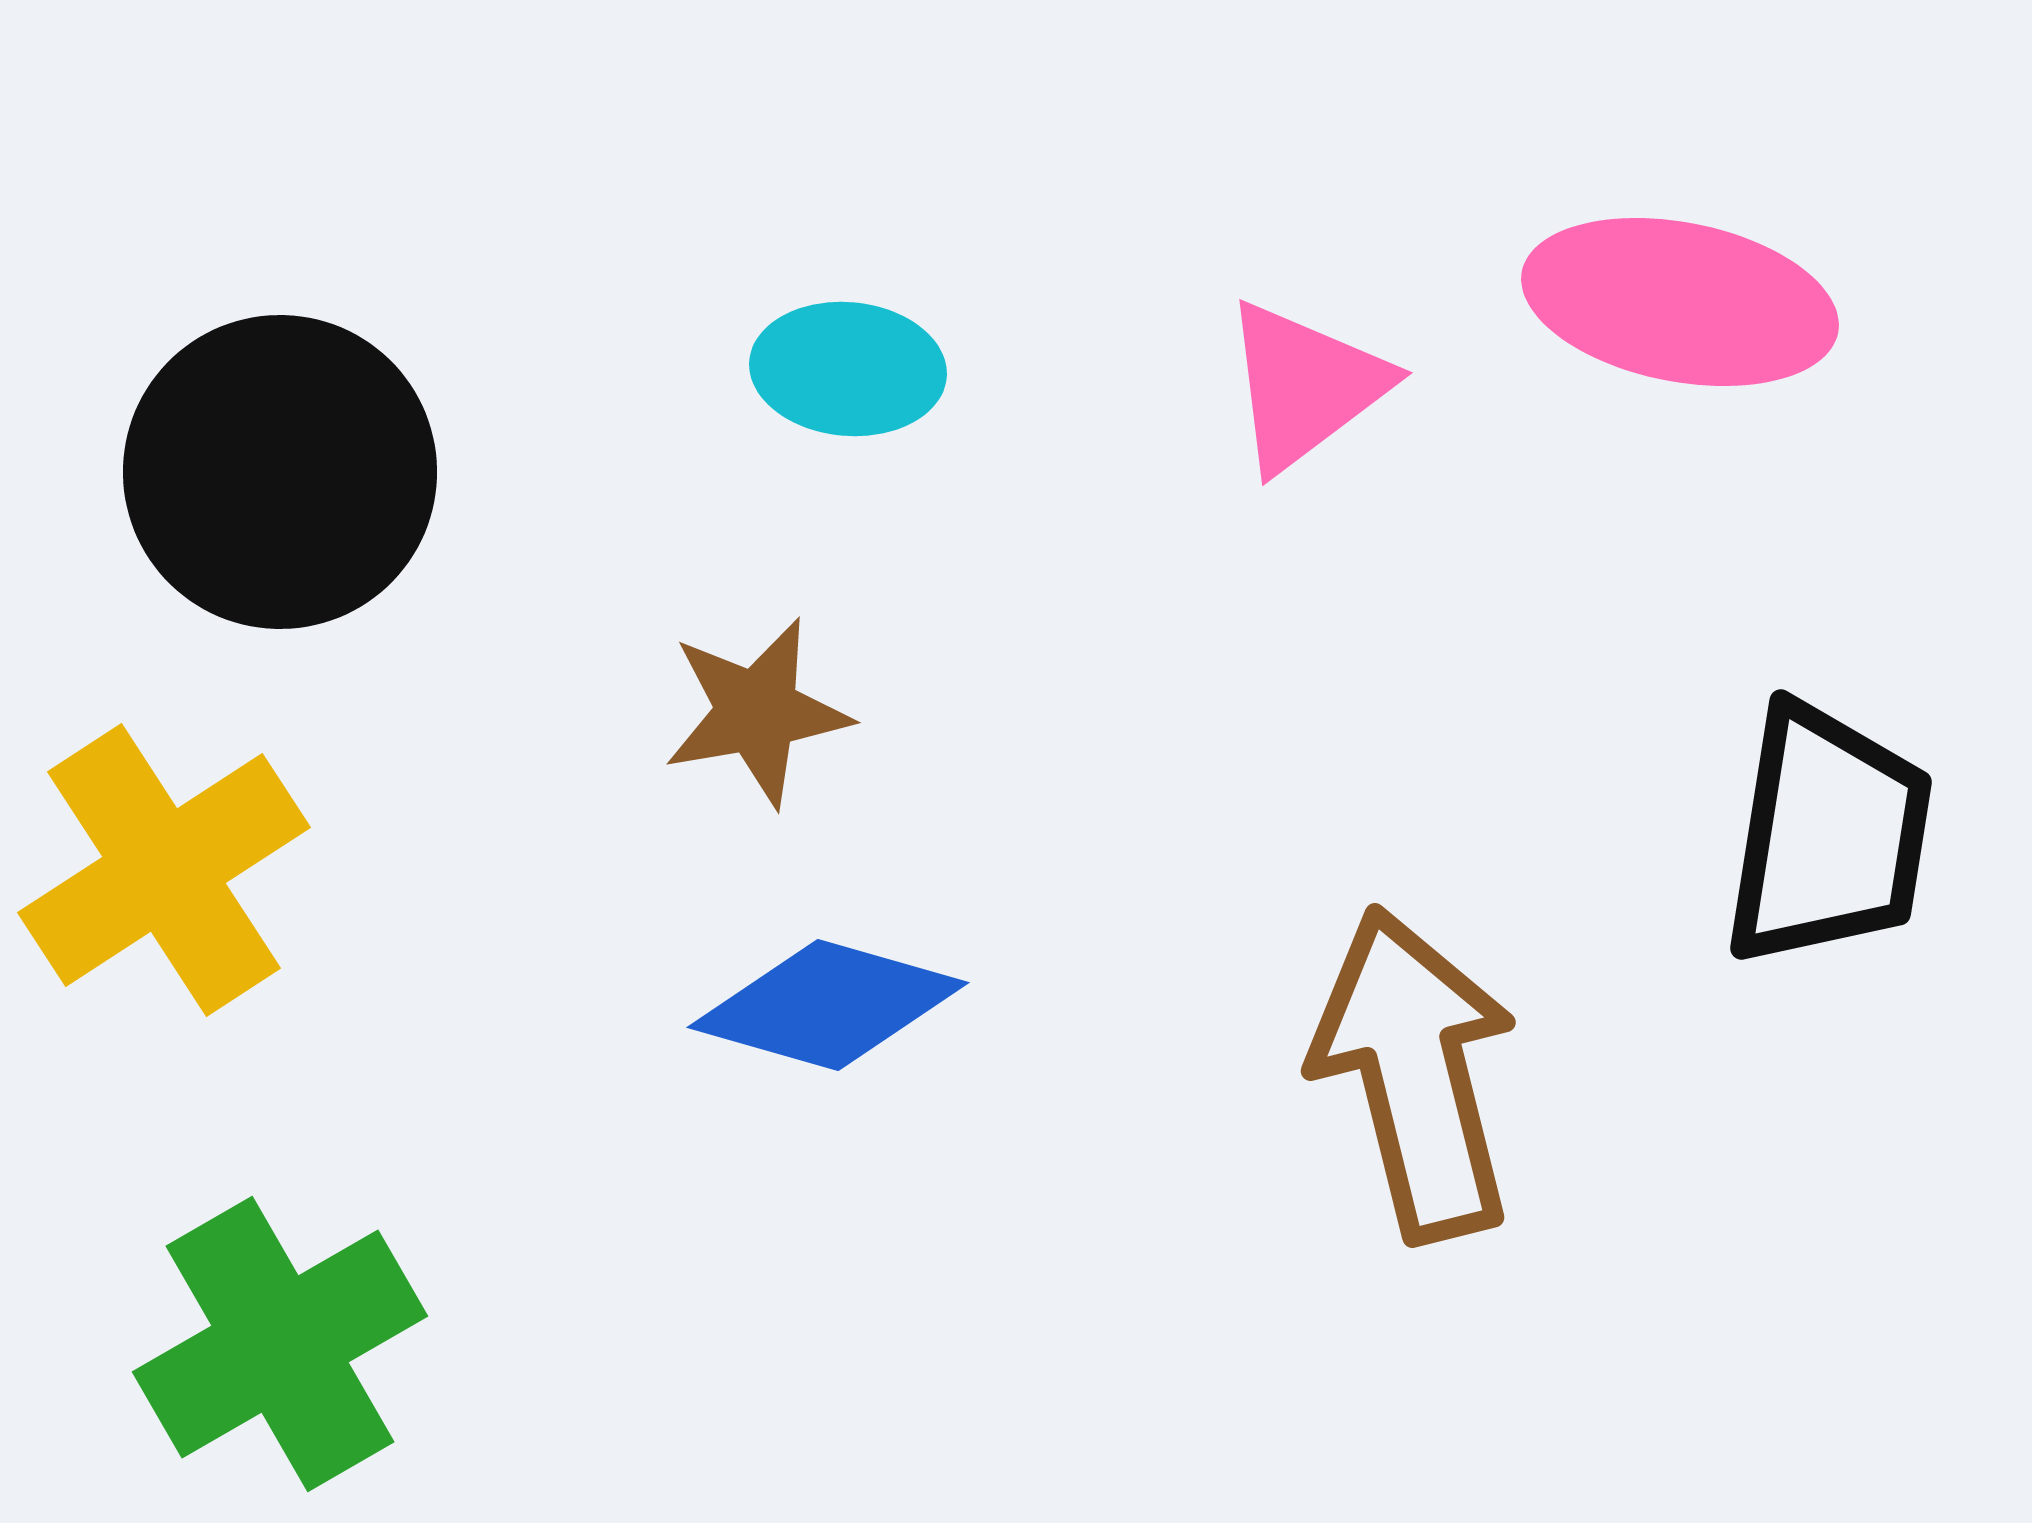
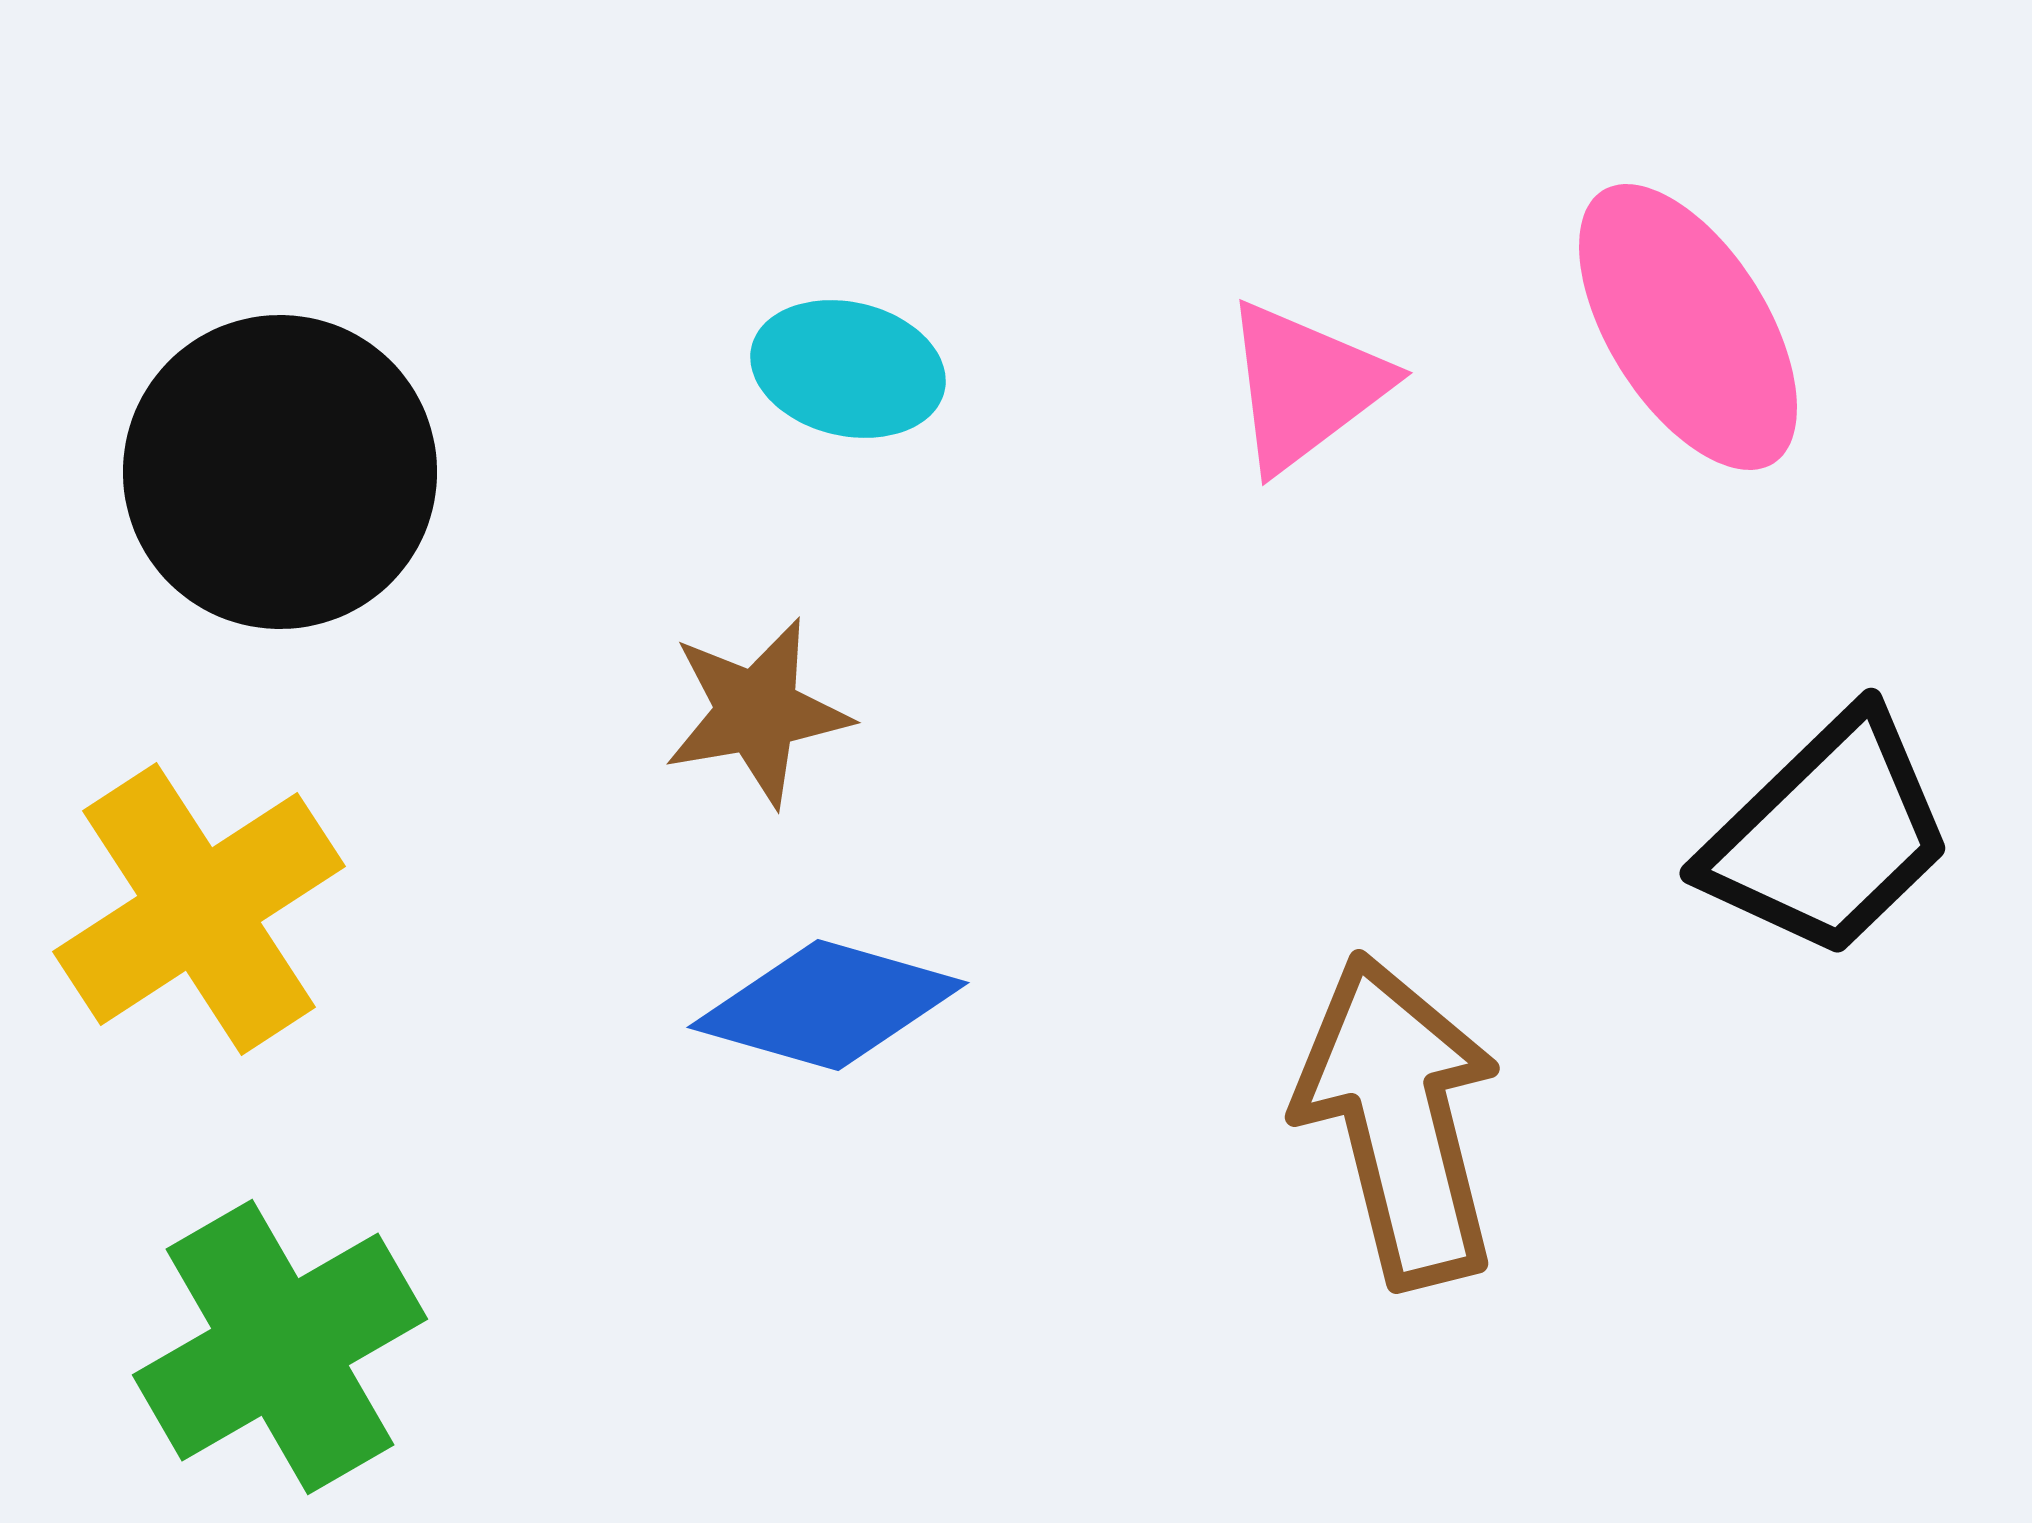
pink ellipse: moved 8 px right, 25 px down; rotated 47 degrees clockwise
cyan ellipse: rotated 8 degrees clockwise
black trapezoid: rotated 37 degrees clockwise
yellow cross: moved 35 px right, 39 px down
brown arrow: moved 16 px left, 46 px down
green cross: moved 3 px down
